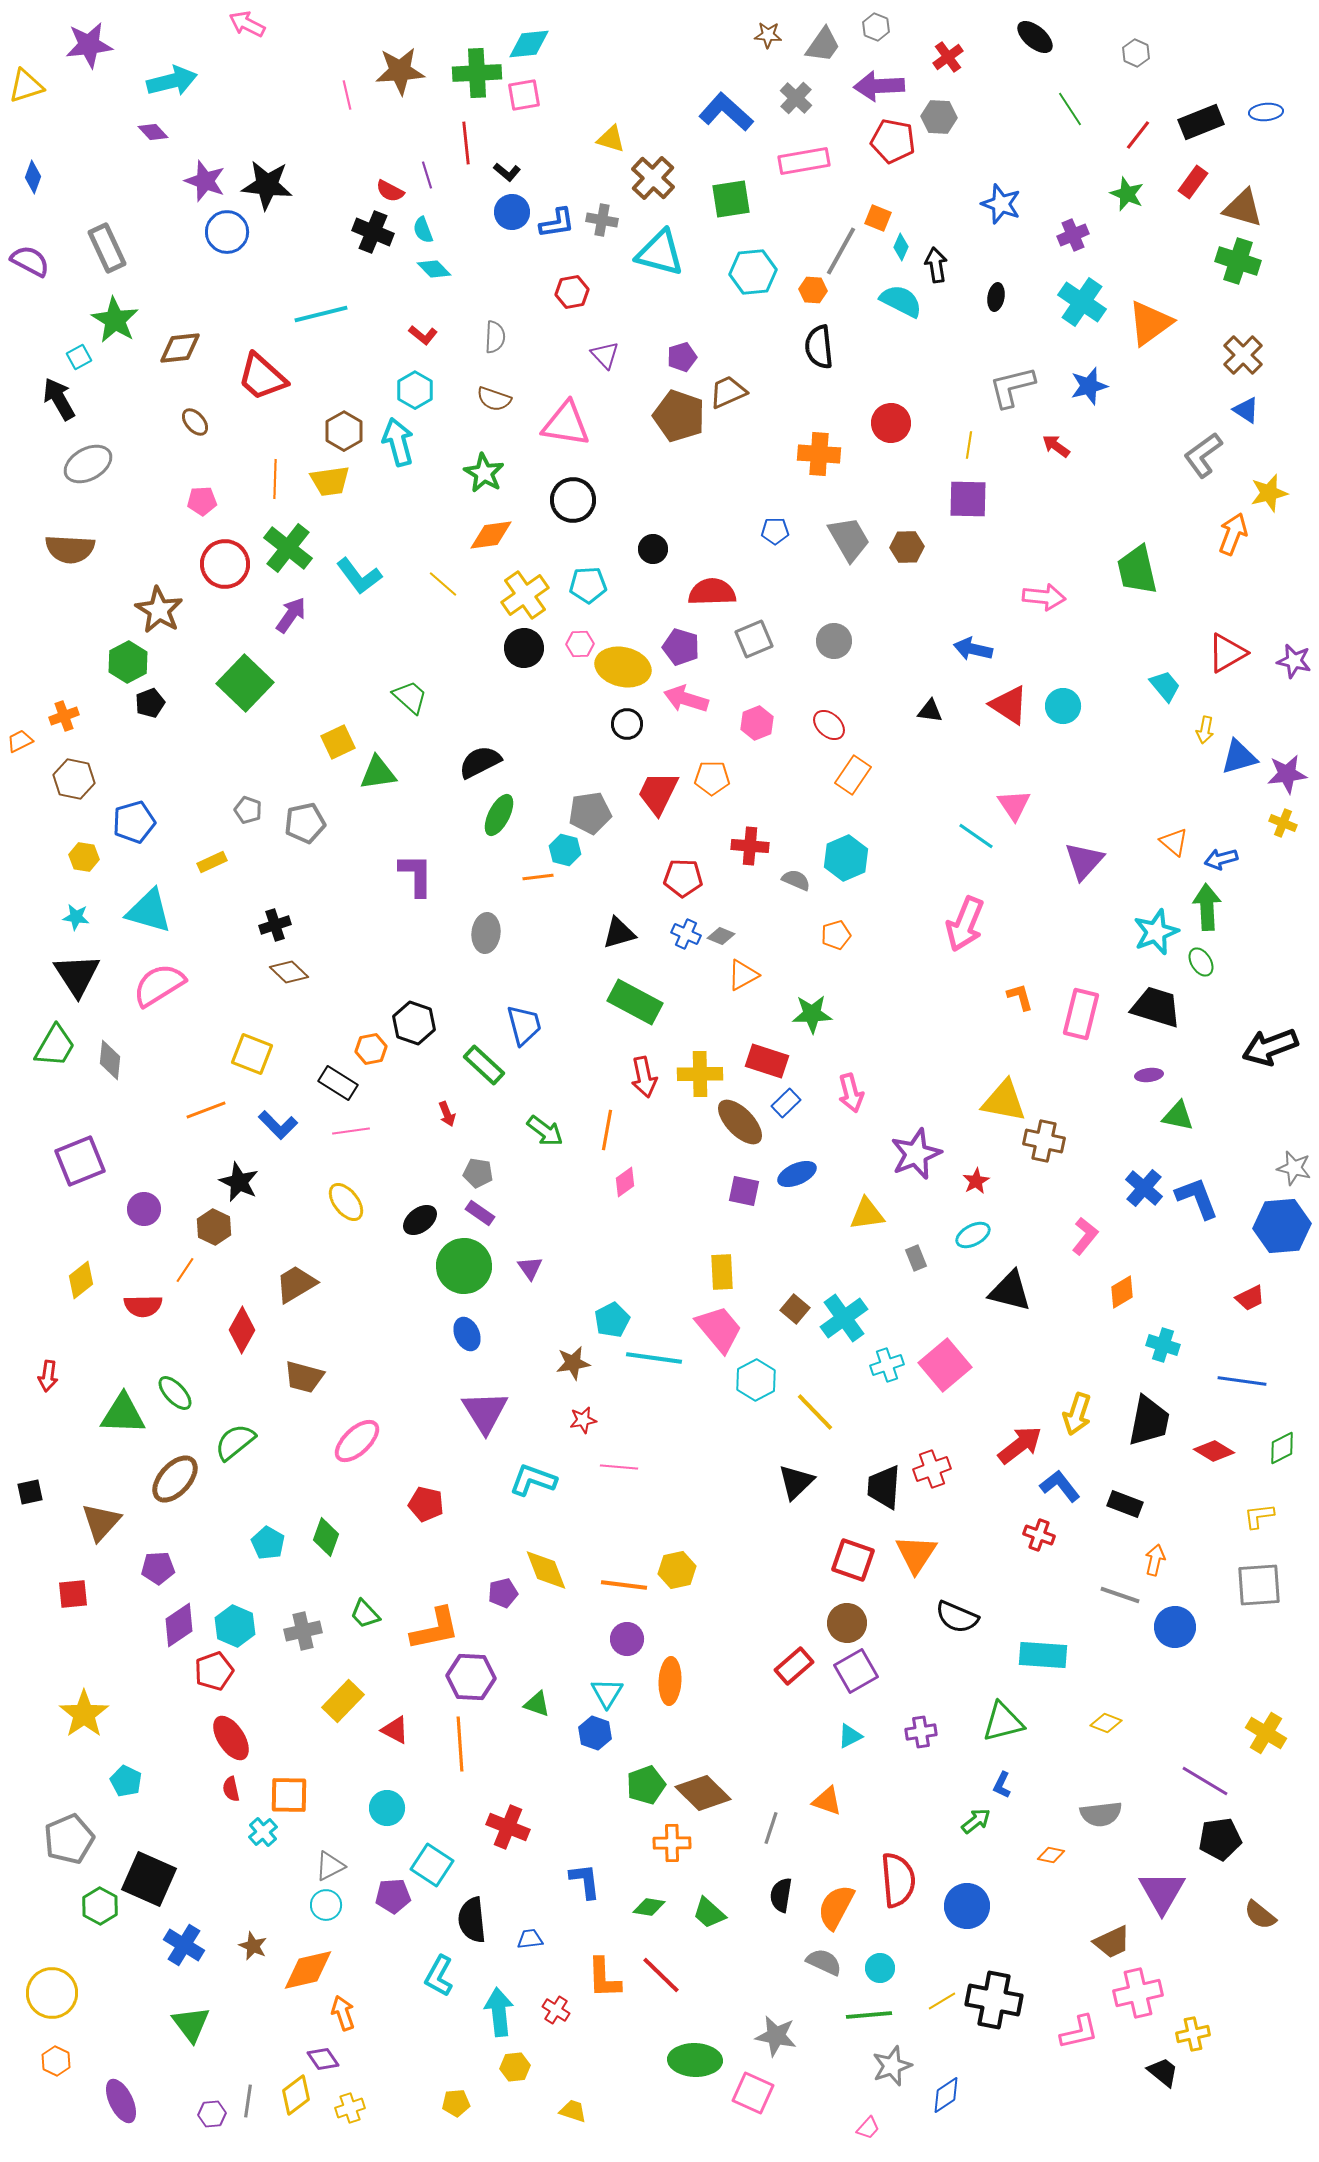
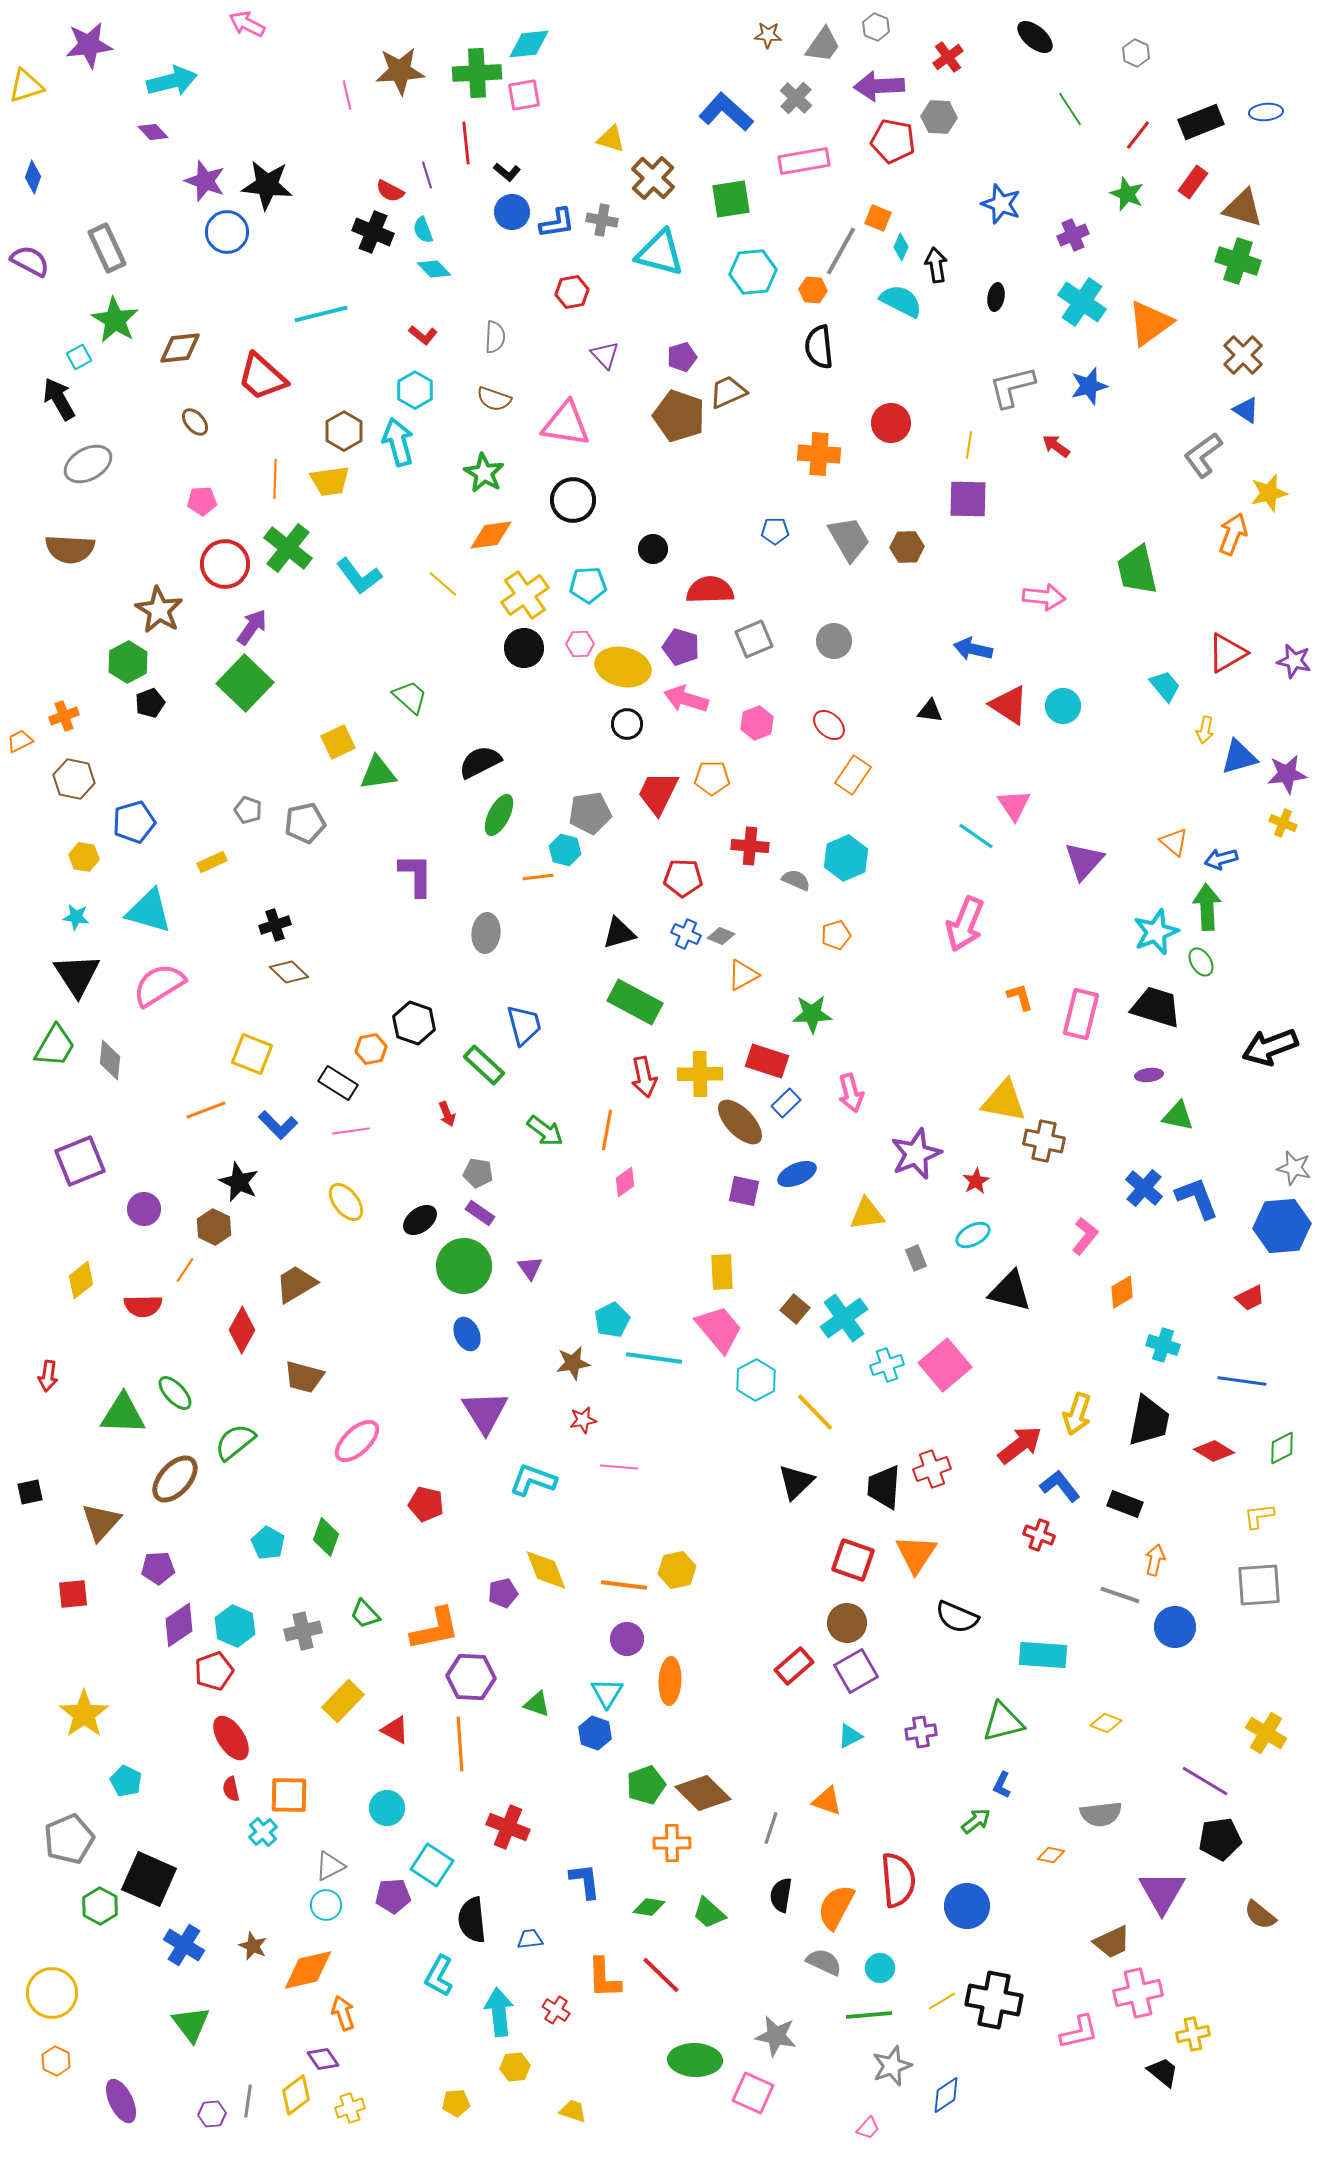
red semicircle at (712, 592): moved 2 px left, 2 px up
purple arrow at (291, 615): moved 39 px left, 12 px down
